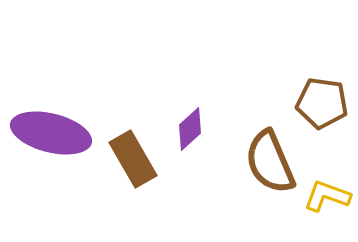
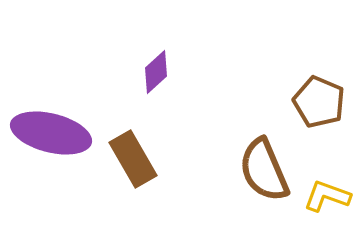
brown pentagon: moved 3 px left, 1 px up; rotated 15 degrees clockwise
purple diamond: moved 34 px left, 57 px up
brown semicircle: moved 6 px left, 8 px down
